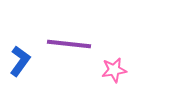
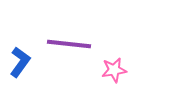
blue L-shape: moved 1 px down
